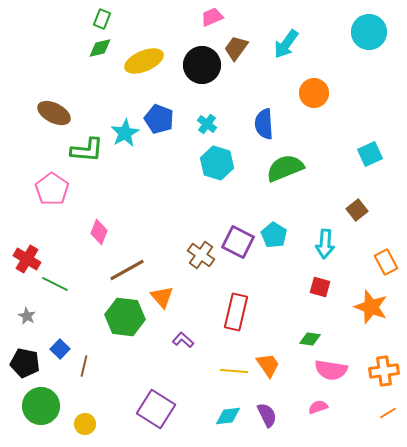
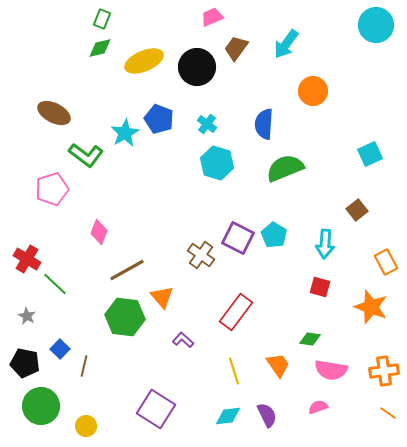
cyan circle at (369, 32): moved 7 px right, 7 px up
black circle at (202, 65): moved 5 px left, 2 px down
orange circle at (314, 93): moved 1 px left, 2 px up
blue semicircle at (264, 124): rotated 8 degrees clockwise
green L-shape at (87, 150): moved 1 px left, 5 px down; rotated 32 degrees clockwise
pink pentagon at (52, 189): rotated 20 degrees clockwise
purple square at (238, 242): moved 4 px up
green line at (55, 284): rotated 16 degrees clockwise
red rectangle at (236, 312): rotated 24 degrees clockwise
orange trapezoid at (268, 365): moved 10 px right
yellow line at (234, 371): rotated 68 degrees clockwise
orange line at (388, 413): rotated 66 degrees clockwise
yellow circle at (85, 424): moved 1 px right, 2 px down
